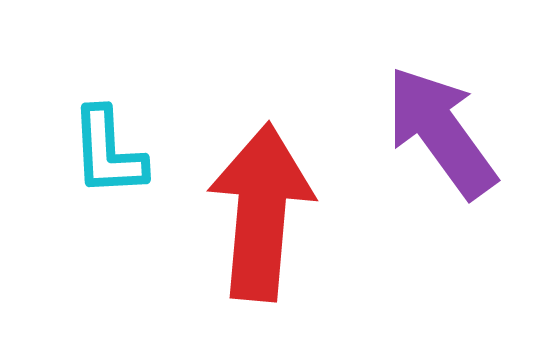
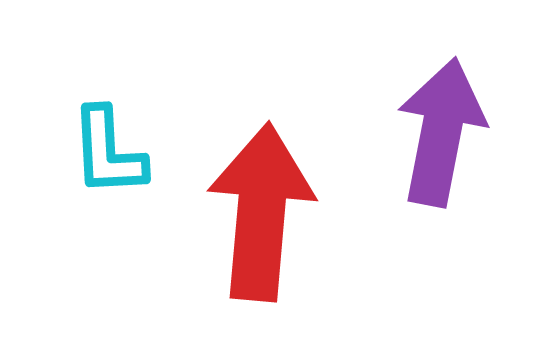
purple arrow: rotated 47 degrees clockwise
